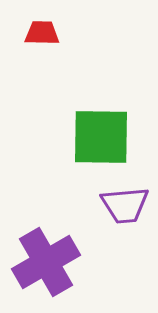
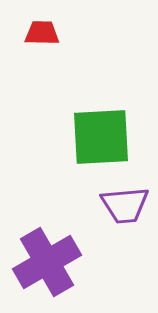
green square: rotated 4 degrees counterclockwise
purple cross: moved 1 px right
